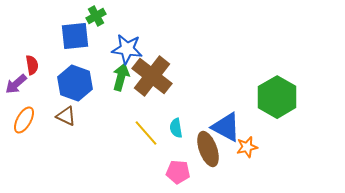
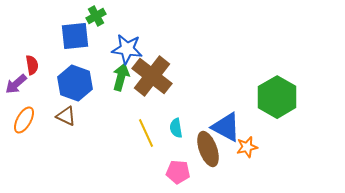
yellow line: rotated 16 degrees clockwise
